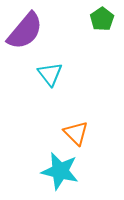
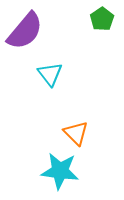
cyan star: rotated 6 degrees counterclockwise
